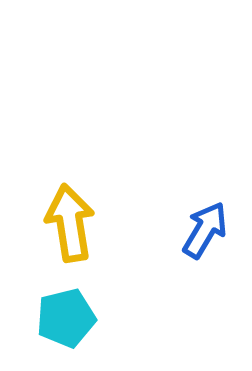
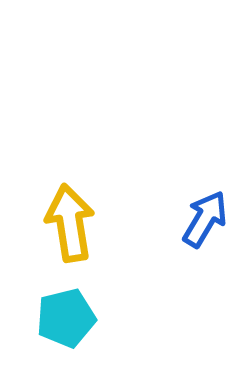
blue arrow: moved 11 px up
